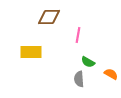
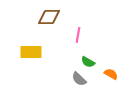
gray semicircle: rotated 42 degrees counterclockwise
